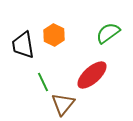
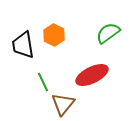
red ellipse: rotated 16 degrees clockwise
